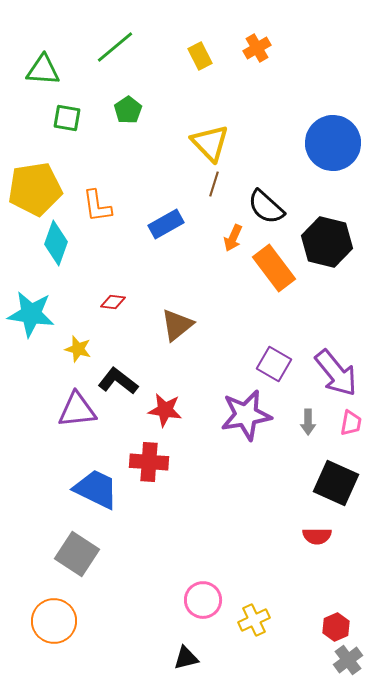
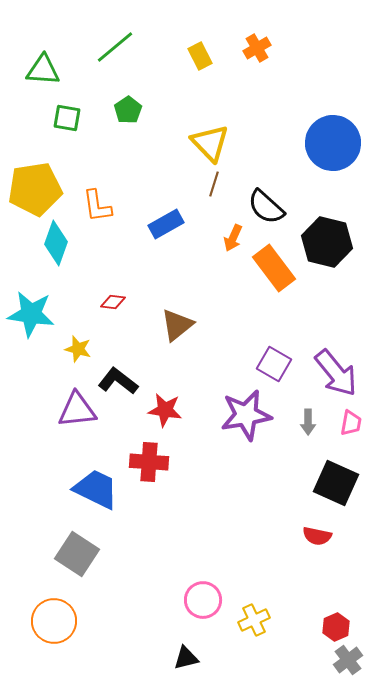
red semicircle: rotated 12 degrees clockwise
